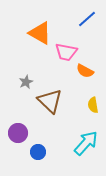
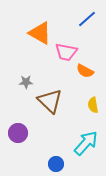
gray star: rotated 24 degrees clockwise
blue circle: moved 18 px right, 12 px down
